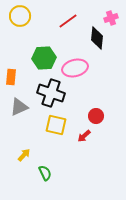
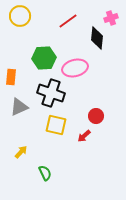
yellow arrow: moved 3 px left, 3 px up
